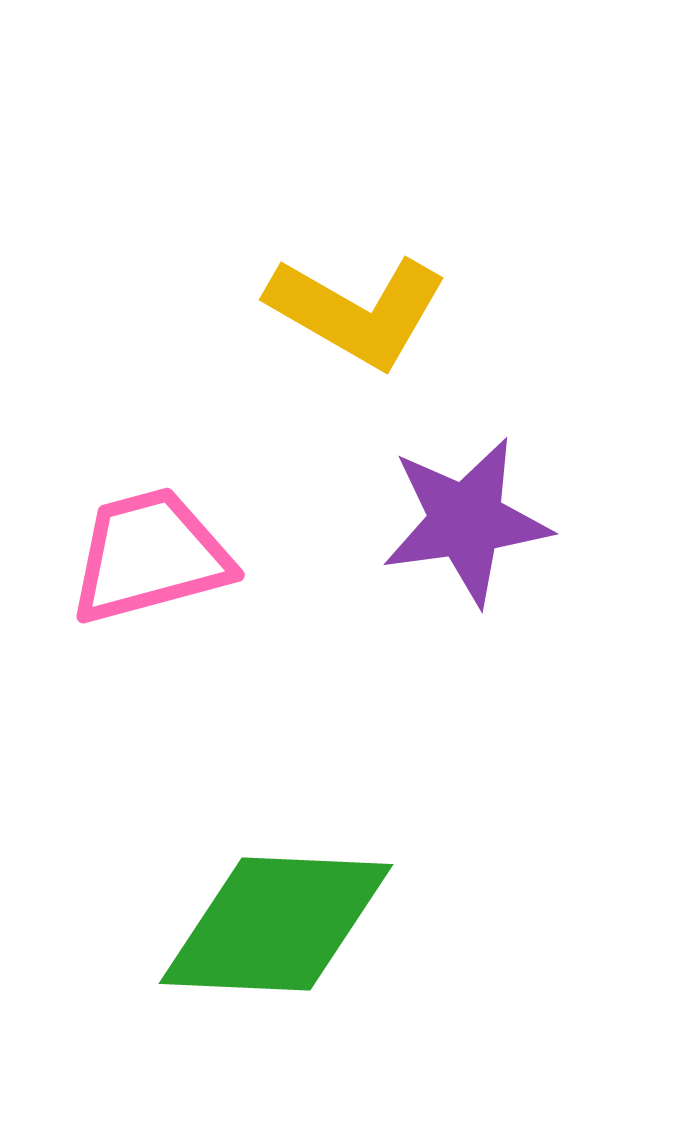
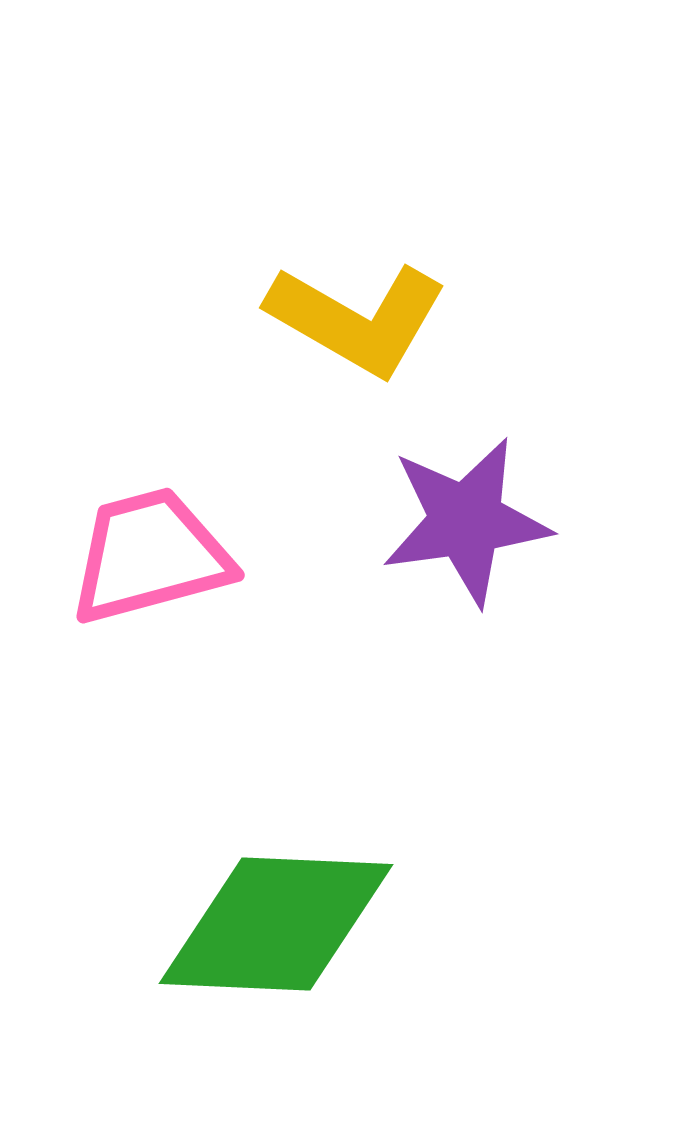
yellow L-shape: moved 8 px down
